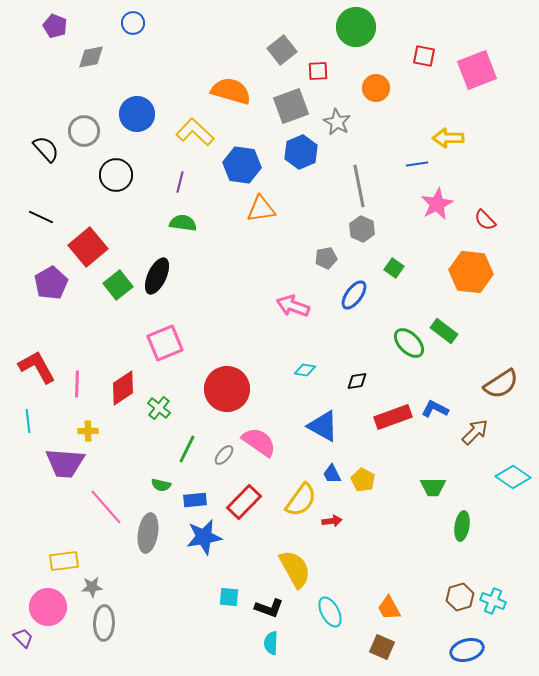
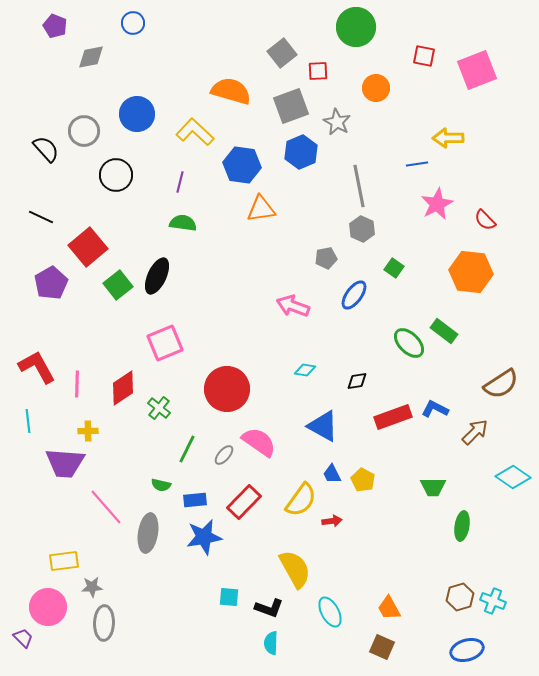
gray square at (282, 50): moved 3 px down
